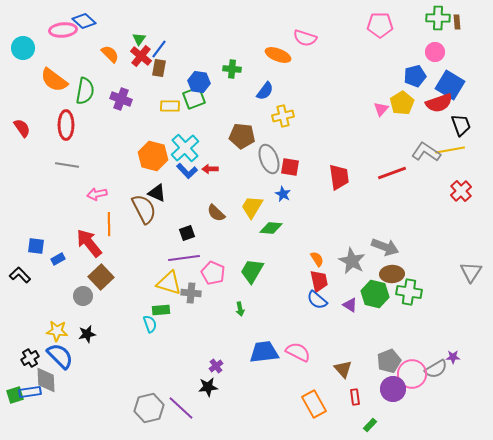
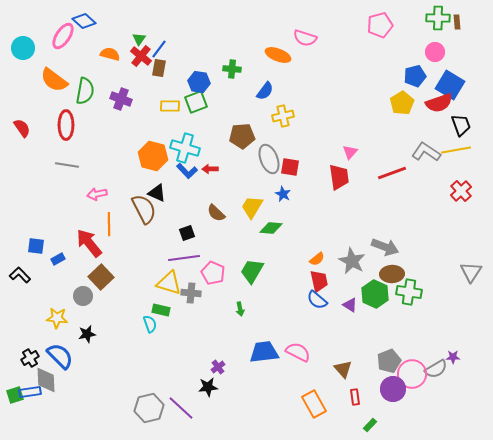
pink pentagon at (380, 25): rotated 15 degrees counterclockwise
pink ellipse at (63, 30): moved 6 px down; rotated 52 degrees counterclockwise
orange semicircle at (110, 54): rotated 30 degrees counterclockwise
green square at (194, 98): moved 2 px right, 4 px down
pink triangle at (381, 109): moved 31 px left, 43 px down
brown pentagon at (242, 136): rotated 10 degrees counterclockwise
cyan cross at (185, 148): rotated 32 degrees counterclockwise
yellow line at (450, 150): moved 6 px right
orange semicircle at (317, 259): rotated 84 degrees clockwise
green hexagon at (375, 294): rotated 12 degrees clockwise
green rectangle at (161, 310): rotated 18 degrees clockwise
yellow star at (57, 331): moved 13 px up
purple cross at (216, 366): moved 2 px right, 1 px down
